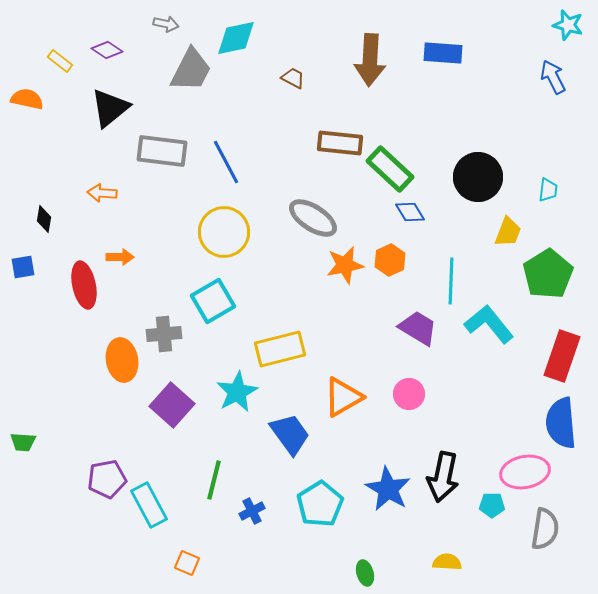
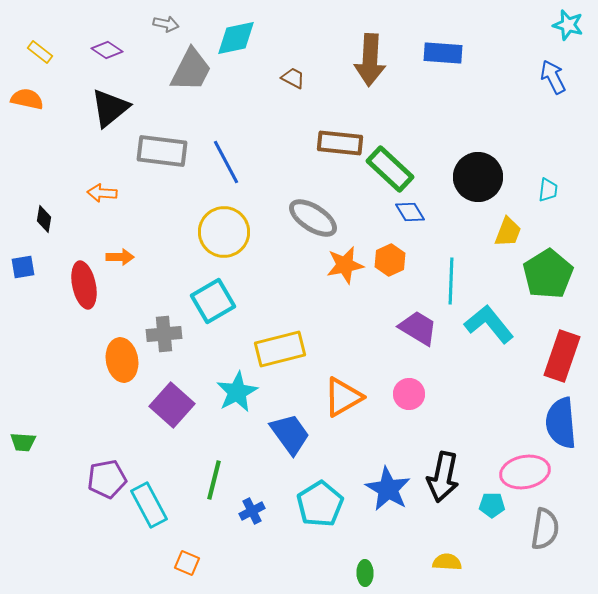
yellow rectangle at (60, 61): moved 20 px left, 9 px up
green ellipse at (365, 573): rotated 15 degrees clockwise
